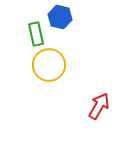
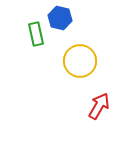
blue hexagon: moved 1 px down
yellow circle: moved 31 px right, 4 px up
